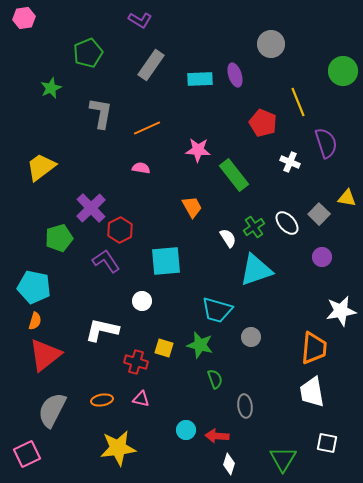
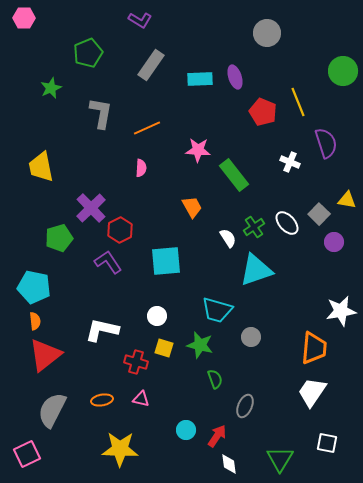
pink hexagon at (24, 18): rotated 10 degrees clockwise
gray circle at (271, 44): moved 4 px left, 11 px up
purple ellipse at (235, 75): moved 2 px down
red pentagon at (263, 123): moved 11 px up
yellow trapezoid at (41, 167): rotated 64 degrees counterclockwise
pink semicircle at (141, 168): rotated 84 degrees clockwise
yellow triangle at (347, 198): moved 2 px down
purple circle at (322, 257): moved 12 px right, 15 px up
purple L-shape at (106, 261): moved 2 px right, 1 px down
white circle at (142, 301): moved 15 px right, 15 px down
orange semicircle at (35, 321): rotated 24 degrees counterclockwise
white trapezoid at (312, 392): rotated 44 degrees clockwise
gray ellipse at (245, 406): rotated 30 degrees clockwise
red arrow at (217, 436): rotated 120 degrees clockwise
yellow star at (118, 448): moved 2 px right, 1 px down; rotated 9 degrees clockwise
green triangle at (283, 459): moved 3 px left
white diamond at (229, 464): rotated 25 degrees counterclockwise
